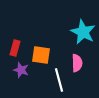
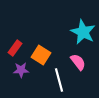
red rectangle: rotated 21 degrees clockwise
orange square: rotated 24 degrees clockwise
pink semicircle: moved 1 px right, 1 px up; rotated 36 degrees counterclockwise
purple star: rotated 21 degrees counterclockwise
